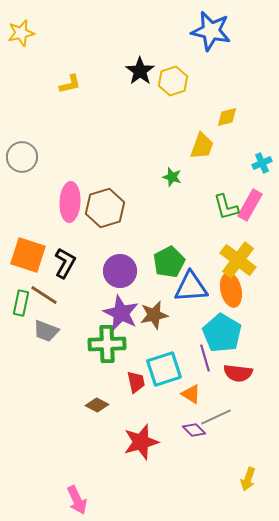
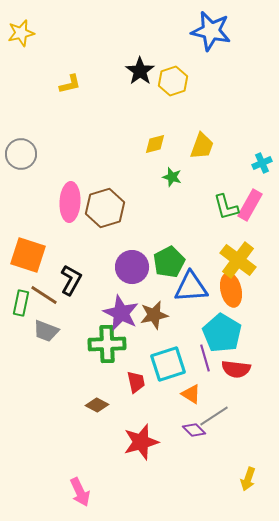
yellow diamond: moved 72 px left, 27 px down
gray circle: moved 1 px left, 3 px up
black L-shape: moved 6 px right, 17 px down
purple circle: moved 12 px right, 4 px up
cyan square: moved 4 px right, 5 px up
red semicircle: moved 2 px left, 4 px up
gray line: moved 2 px left, 1 px up; rotated 8 degrees counterclockwise
pink arrow: moved 3 px right, 8 px up
